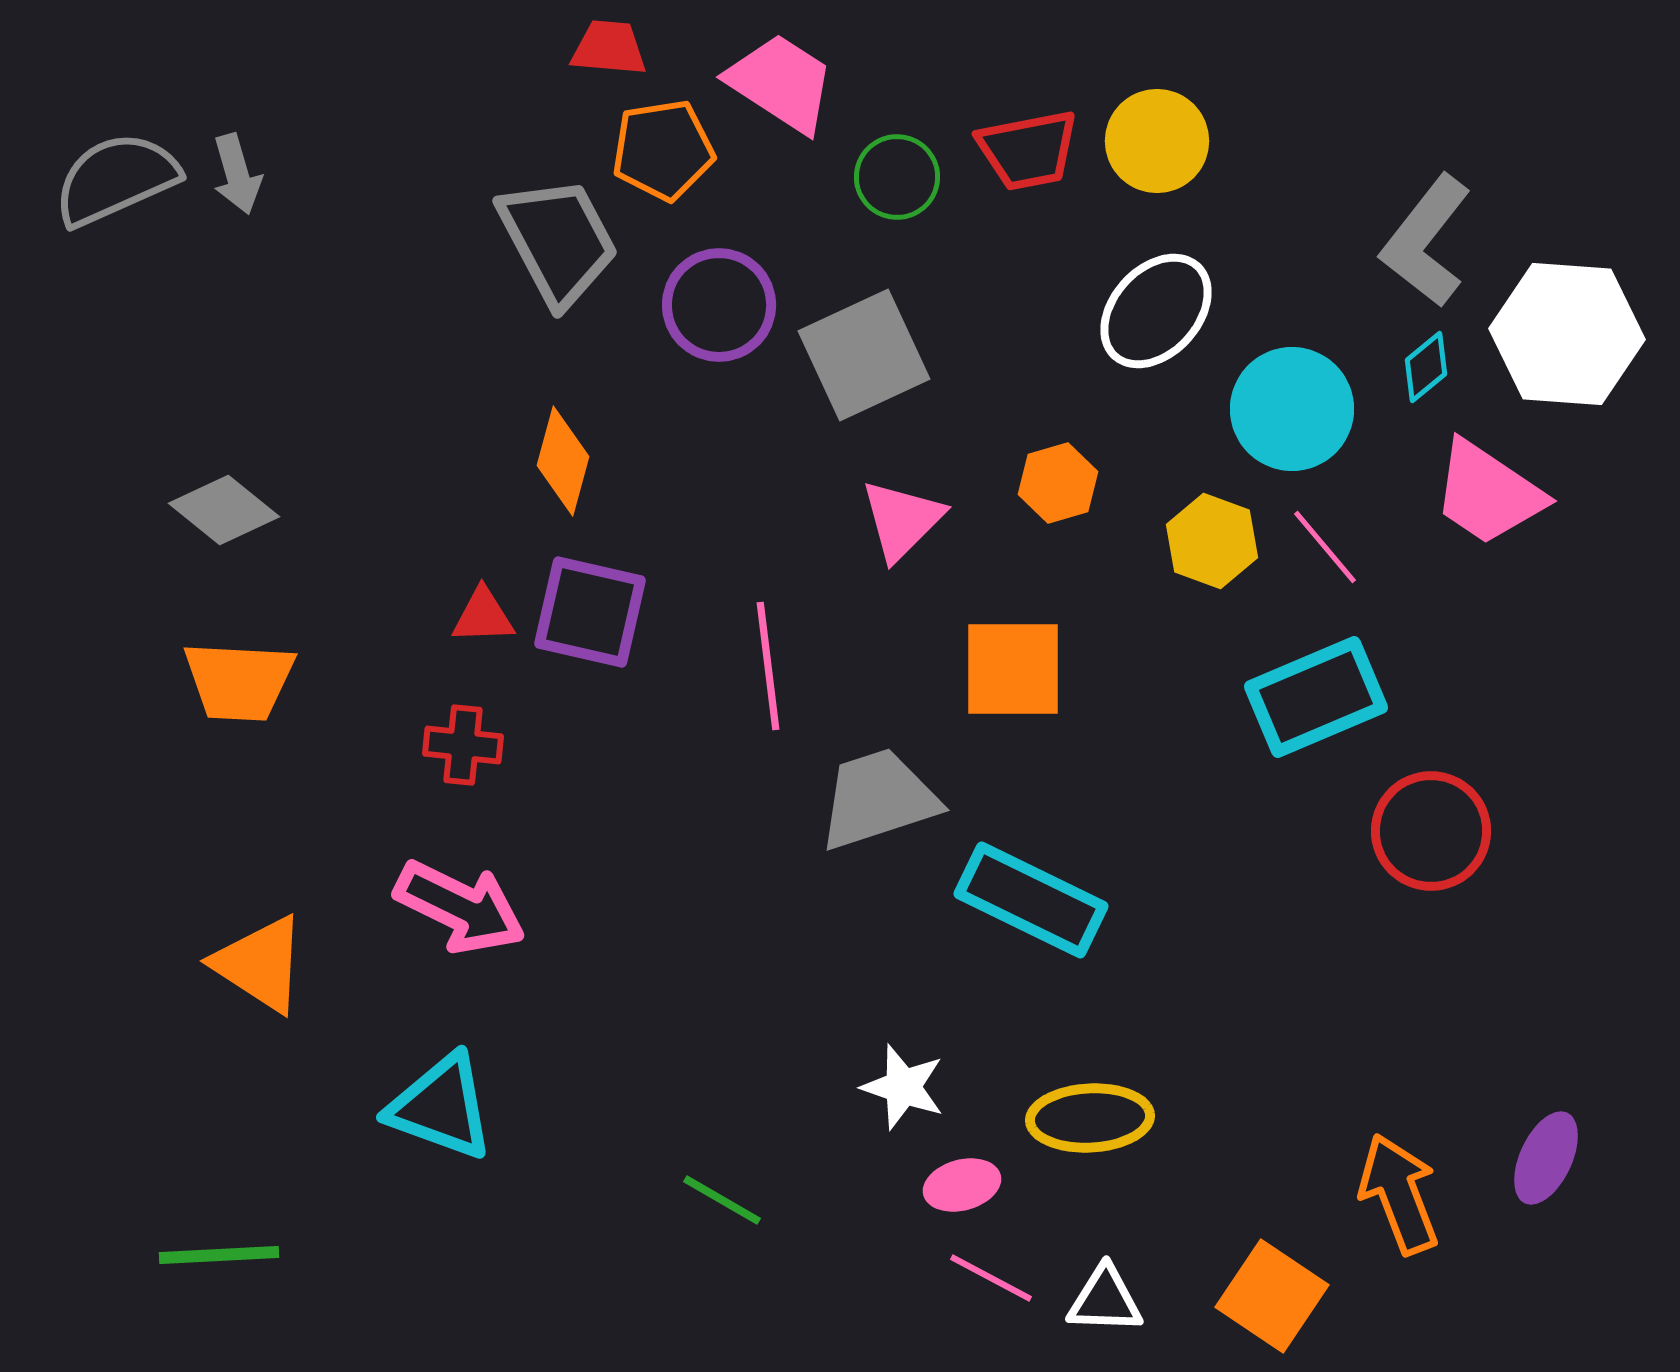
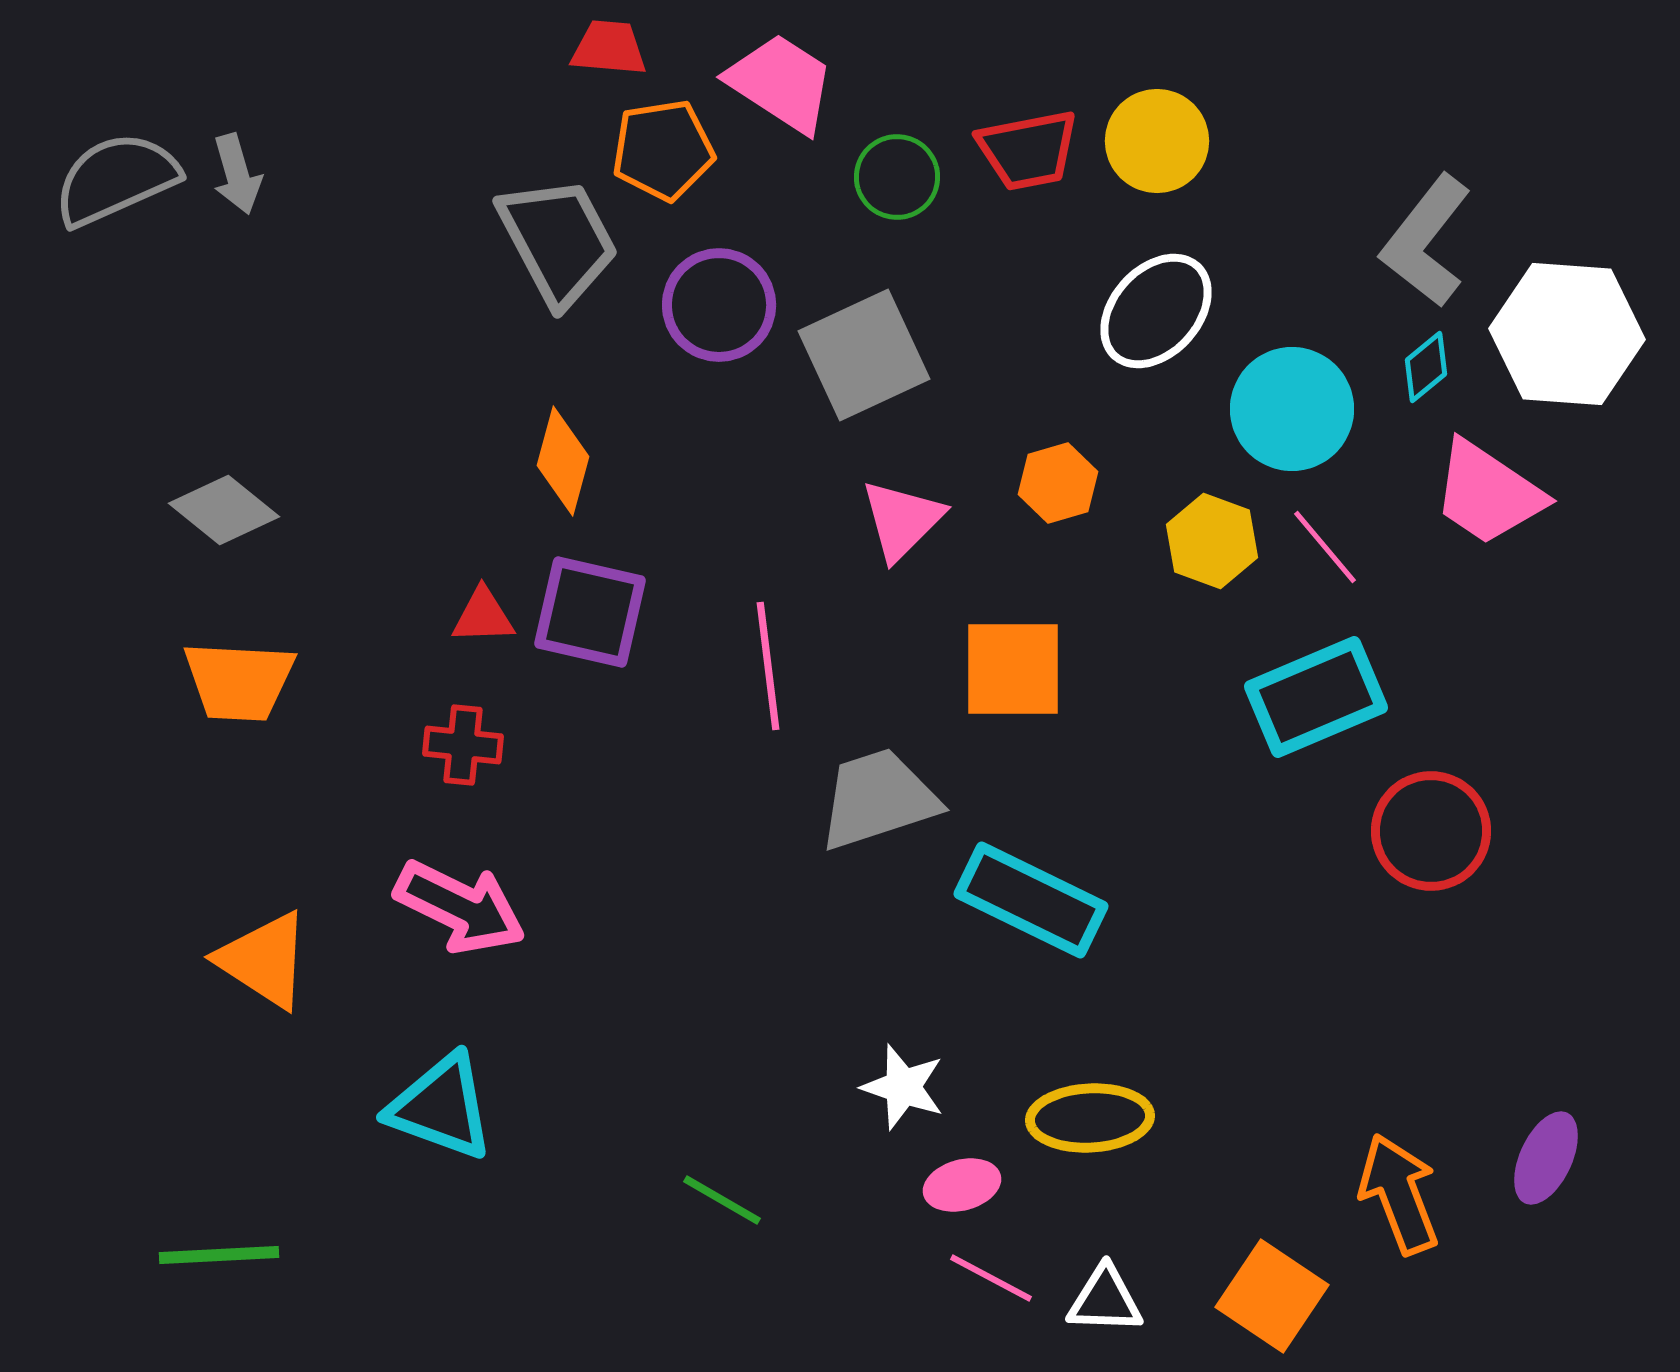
orange triangle at (260, 964): moved 4 px right, 4 px up
